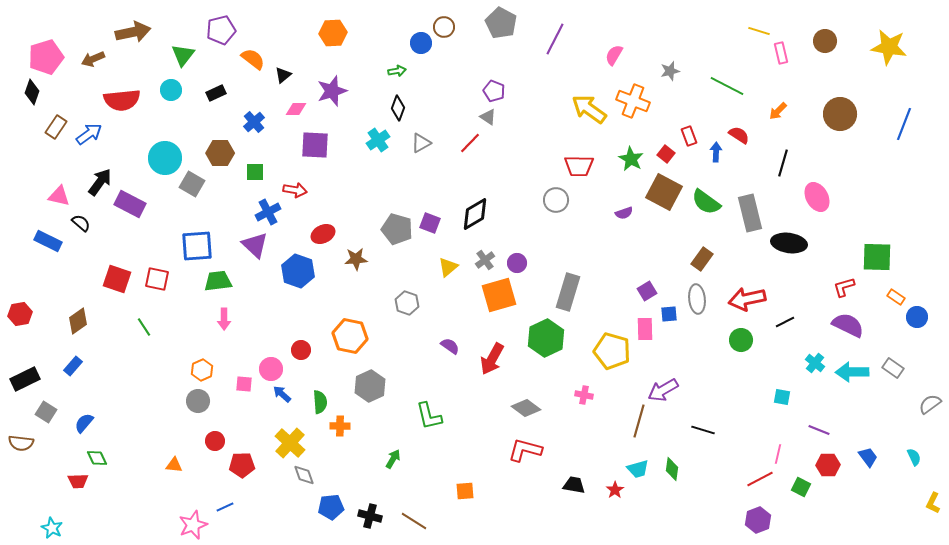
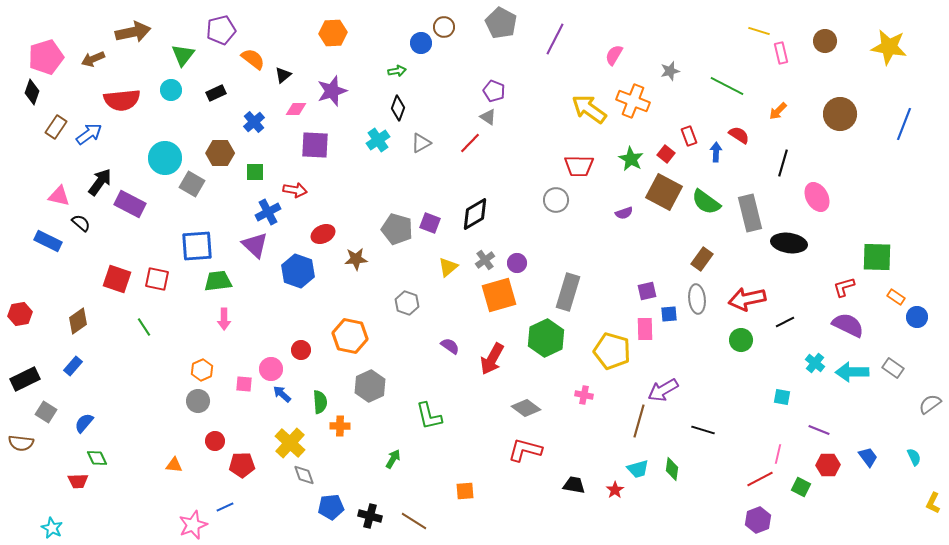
purple square at (647, 291): rotated 18 degrees clockwise
